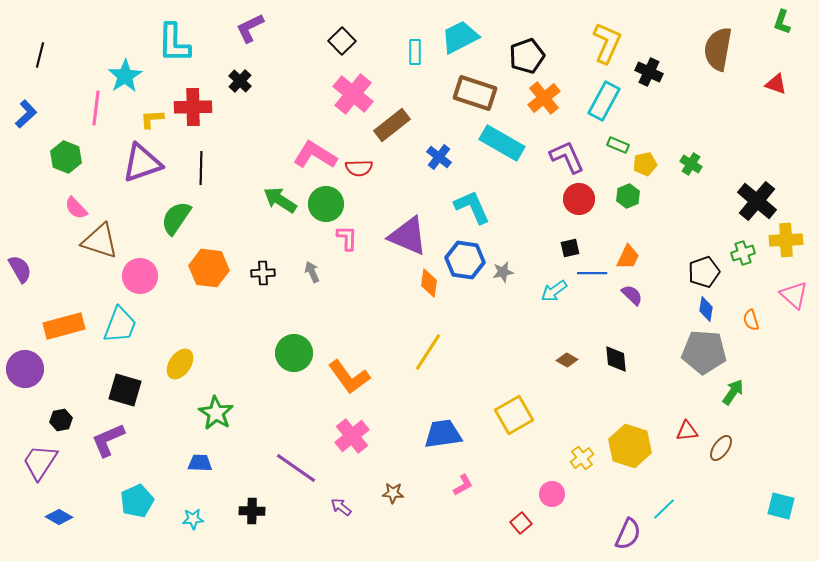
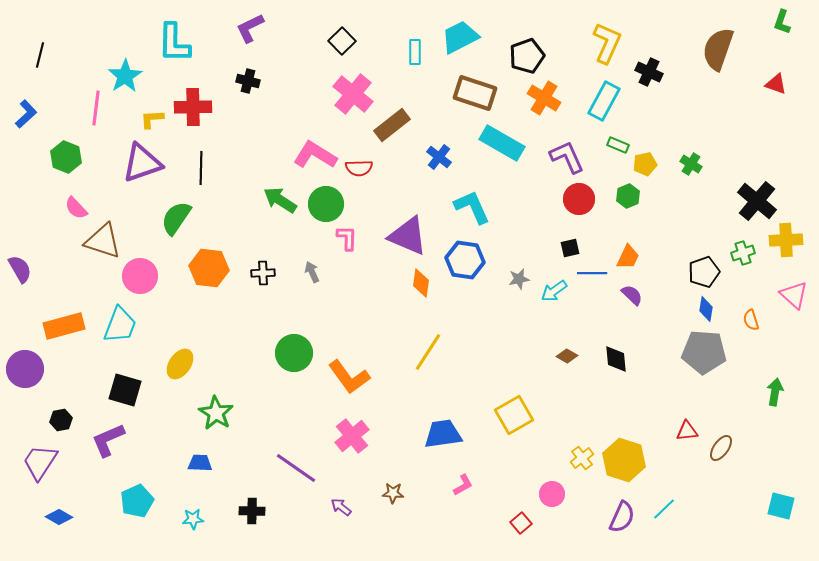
brown semicircle at (718, 49): rotated 9 degrees clockwise
black cross at (240, 81): moved 8 px right; rotated 30 degrees counterclockwise
orange cross at (544, 98): rotated 20 degrees counterclockwise
brown triangle at (100, 241): moved 3 px right
gray star at (503, 272): moved 16 px right, 7 px down
orange diamond at (429, 283): moved 8 px left
brown diamond at (567, 360): moved 4 px up
green arrow at (733, 392): moved 42 px right; rotated 24 degrees counterclockwise
yellow hexagon at (630, 446): moved 6 px left, 14 px down
purple semicircle at (628, 534): moved 6 px left, 17 px up
